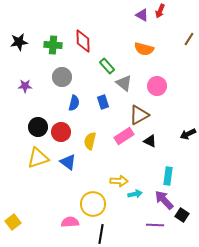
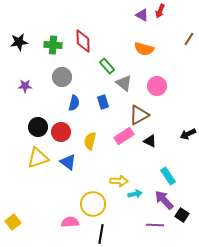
cyan rectangle: rotated 42 degrees counterclockwise
